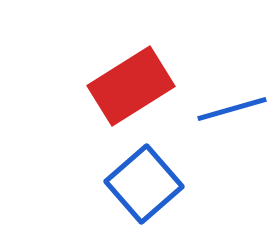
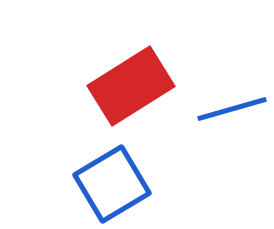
blue square: moved 32 px left; rotated 10 degrees clockwise
